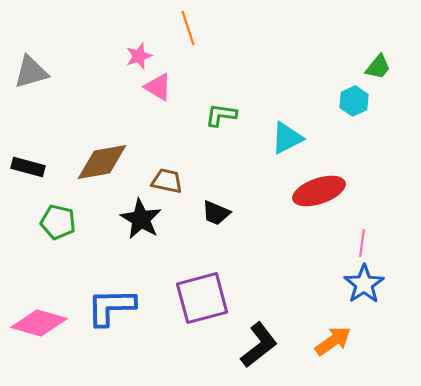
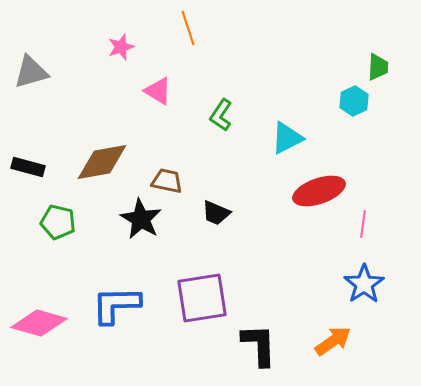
pink star: moved 18 px left, 9 px up
green trapezoid: rotated 36 degrees counterclockwise
pink triangle: moved 4 px down
green L-shape: rotated 64 degrees counterclockwise
pink line: moved 1 px right, 19 px up
purple square: rotated 6 degrees clockwise
blue L-shape: moved 5 px right, 2 px up
black L-shape: rotated 54 degrees counterclockwise
